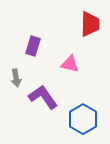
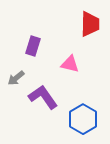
gray arrow: rotated 60 degrees clockwise
